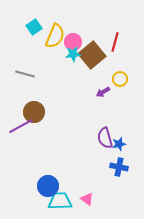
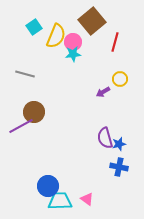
yellow semicircle: moved 1 px right
brown square: moved 34 px up
